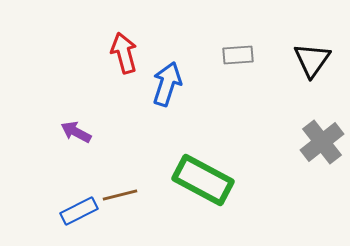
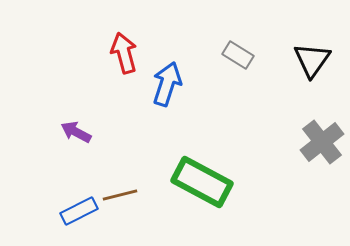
gray rectangle: rotated 36 degrees clockwise
green rectangle: moved 1 px left, 2 px down
